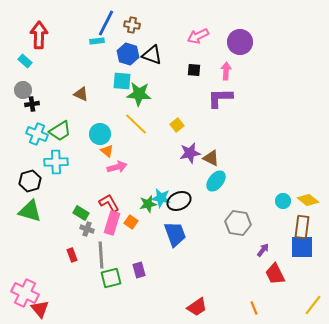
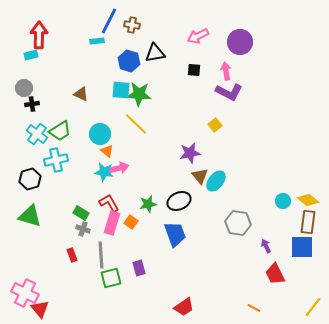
blue line at (106, 23): moved 3 px right, 2 px up
blue hexagon at (128, 54): moved 1 px right, 7 px down
black triangle at (152, 55): moved 3 px right, 2 px up; rotated 30 degrees counterclockwise
cyan rectangle at (25, 61): moved 6 px right, 6 px up; rotated 56 degrees counterclockwise
pink arrow at (226, 71): rotated 12 degrees counterclockwise
cyan square at (122, 81): moved 1 px left, 9 px down
gray circle at (23, 90): moved 1 px right, 2 px up
purple L-shape at (220, 98): moved 9 px right, 6 px up; rotated 152 degrees counterclockwise
yellow square at (177, 125): moved 38 px right
cyan cross at (37, 134): rotated 15 degrees clockwise
brown triangle at (211, 158): moved 11 px left, 18 px down; rotated 24 degrees clockwise
cyan cross at (56, 162): moved 2 px up; rotated 10 degrees counterclockwise
pink arrow at (117, 167): moved 2 px right, 1 px down
black hexagon at (30, 181): moved 2 px up
cyan star at (161, 198): moved 57 px left, 26 px up
green triangle at (30, 211): moved 5 px down
brown rectangle at (302, 227): moved 6 px right, 5 px up
gray cross at (87, 229): moved 4 px left
purple arrow at (263, 250): moved 3 px right, 4 px up; rotated 64 degrees counterclockwise
purple rectangle at (139, 270): moved 2 px up
yellow line at (313, 305): moved 2 px down
red trapezoid at (197, 307): moved 13 px left
orange line at (254, 308): rotated 40 degrees counterclockwise
